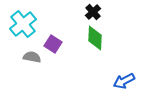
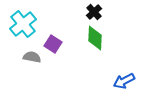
black cross: moved 1 px right
